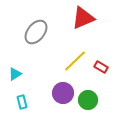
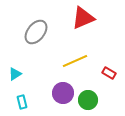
yellow line: rotated 20 degrees clockwise
red rectangle: moved 8 px right, 6 px down
